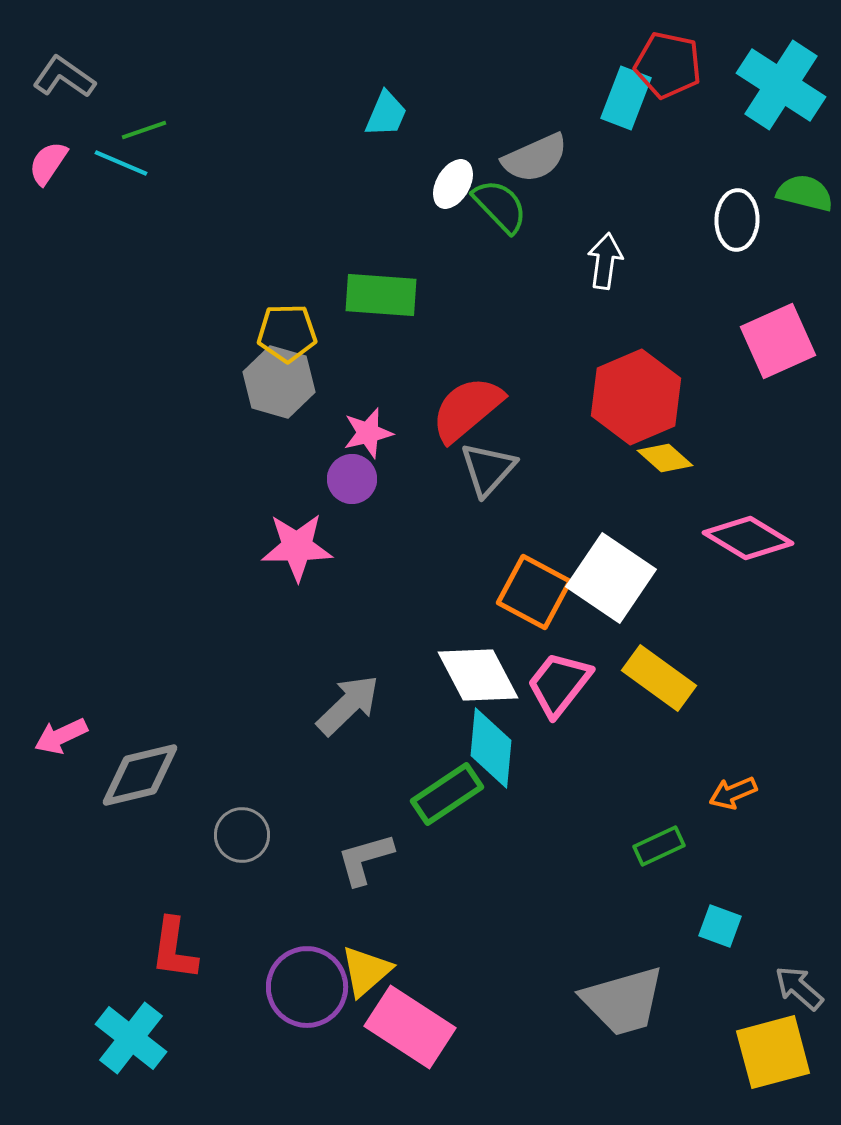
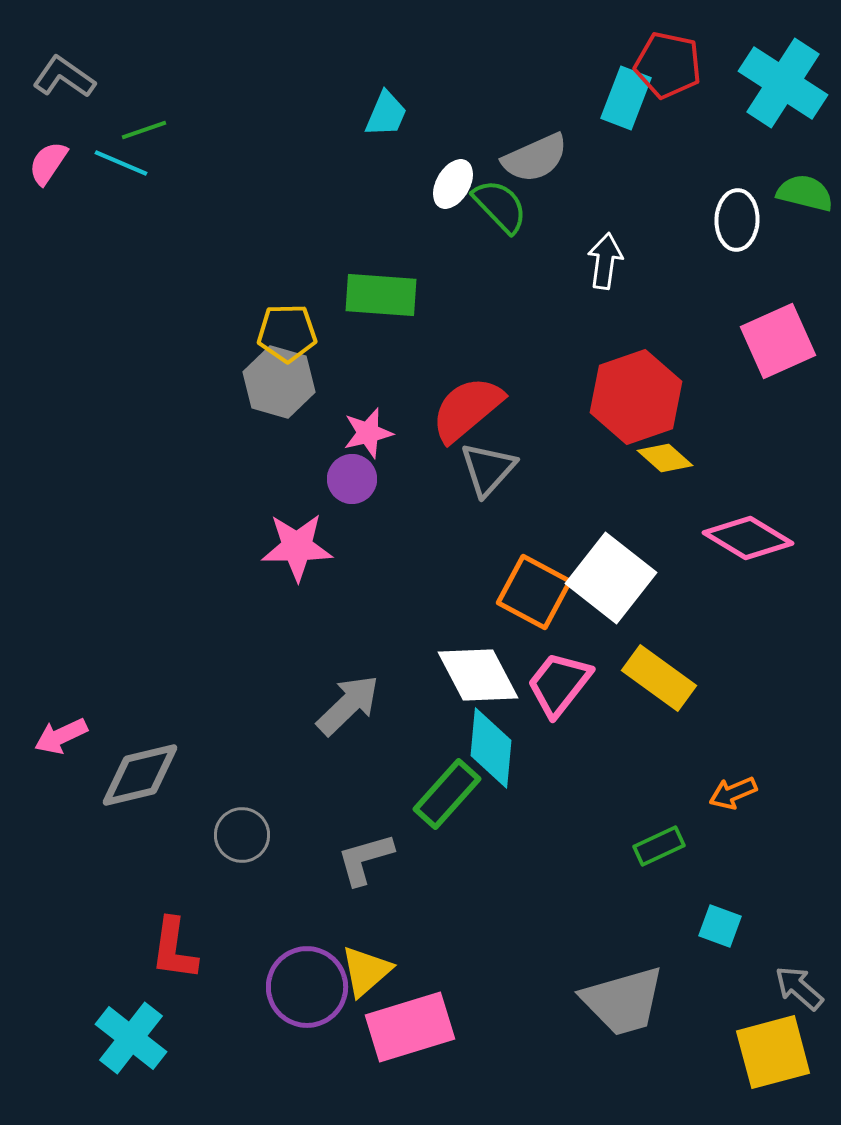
cyan cross at (781, 85): moved 2 px right, 2 px up
red hexagon at (636, 397): rotated 4 degrees clockwise
white square at (611, 578): rotated 4 degrees clockwise
green rectangle at (447, 794): rotated 14 degrees counterclockwise
pink rectangle at (410, 1027): rotated 50 degrees counterclockwise
